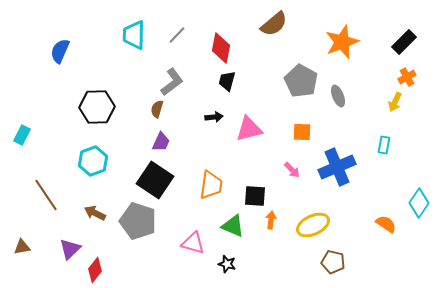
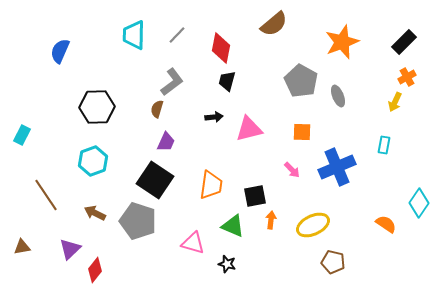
purple trapezoid at (161, 142): moved 5 px right
black square at (255, 196): rotated 15 degrees counterclockwise
